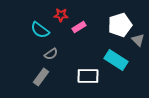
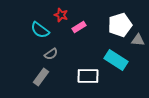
red star: rotated 16 degrees clockwise
gray triangle: rotated 40 degrees counterclockwise
